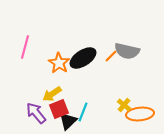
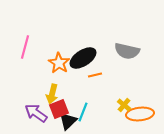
orange line: moved 16 px left, 19 px down; rotated 32 degrees clockwise
yellow arrow: rotated 42 degrees counterclockwise
purple arrow: rotated 15 degrees counterclockwise
